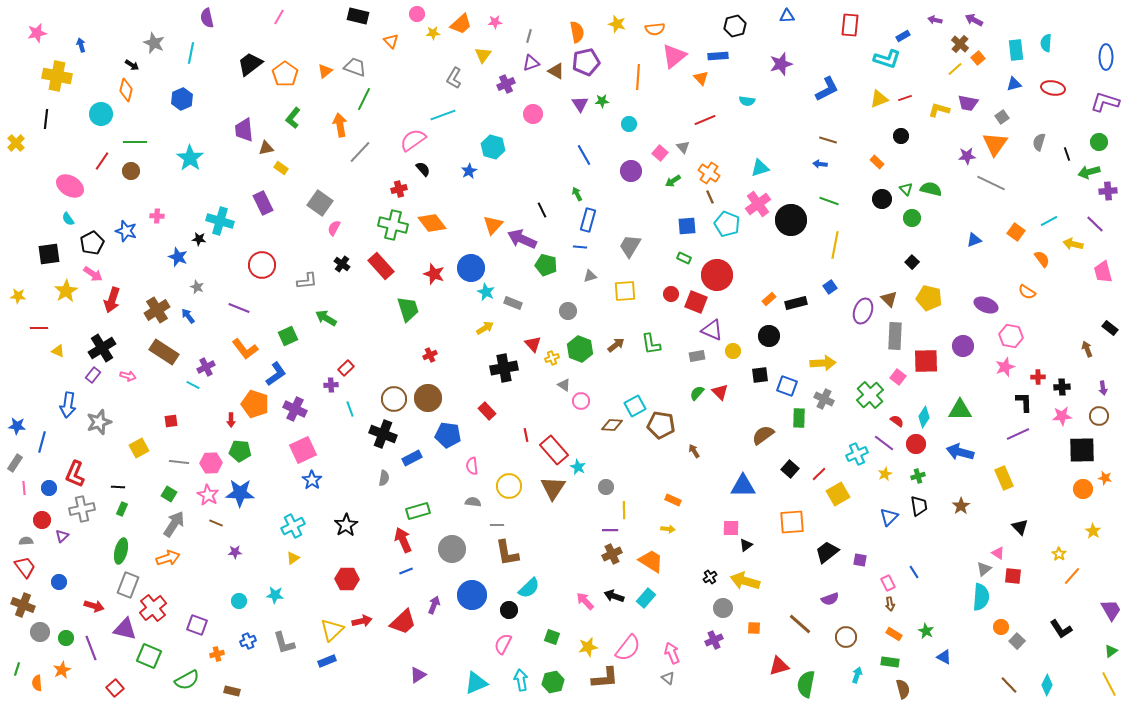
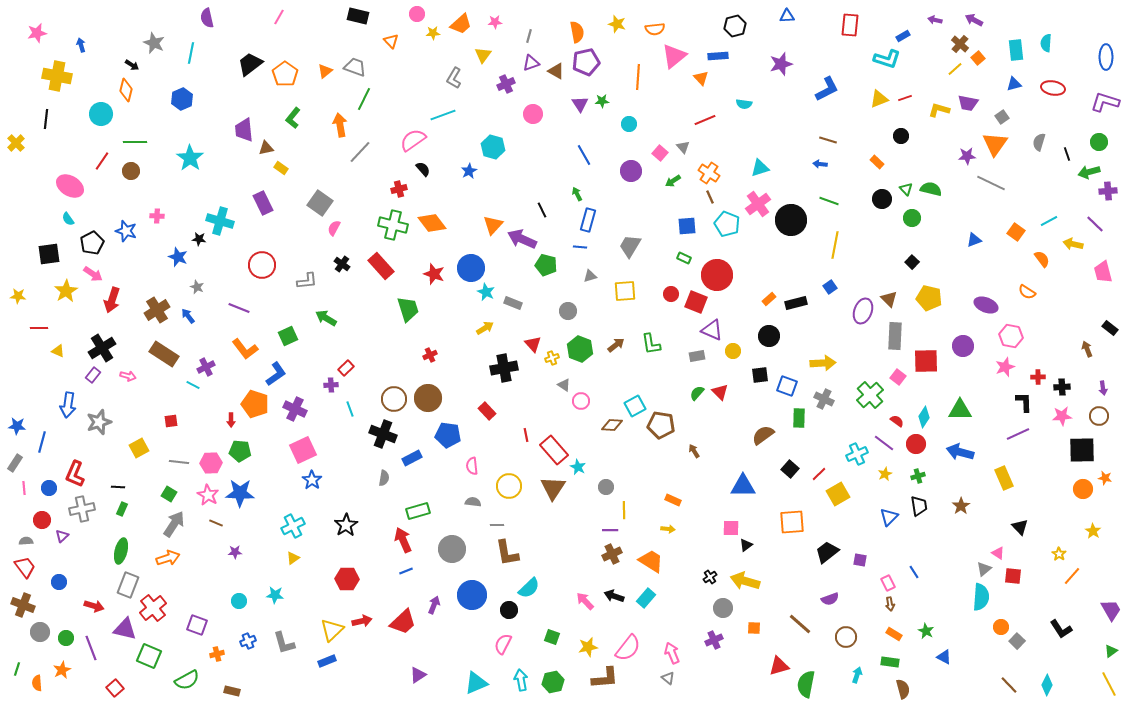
cyan semicircle at (747, 101): moved 3 px left, 3 px down
brown rectangle at (164, 352): moved 2 px down
